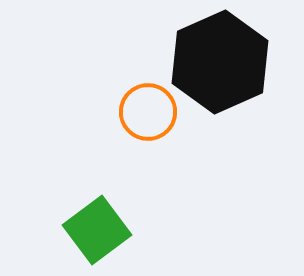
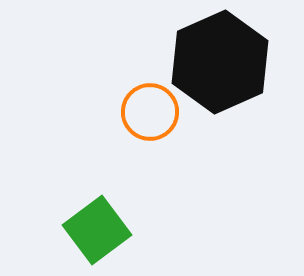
orange circle: moved 2 px right
